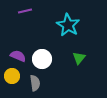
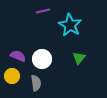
purple line: moved 18 px right
cyan star: moved 2 px right
gray semicircle: moved 1 px right
